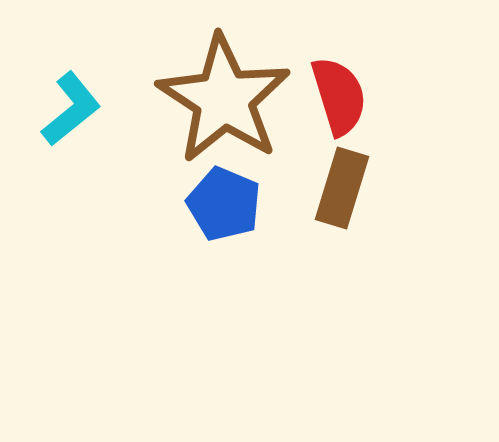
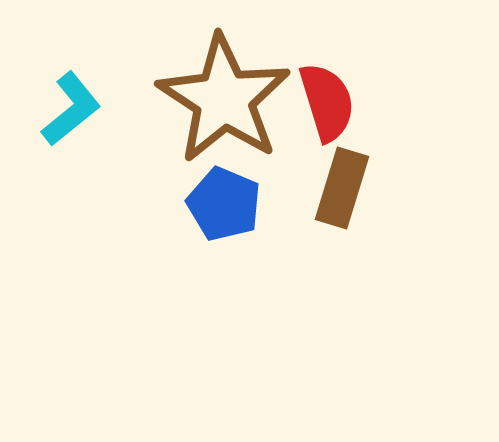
red semicircle: moved 12 px left, 6 px down
